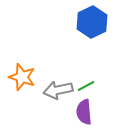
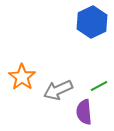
orange star: rotated 16 degrees clockwise
green line: moved 13 px right
gray arrow: rotated 12 degrees counterclockwise
